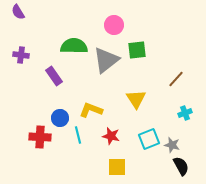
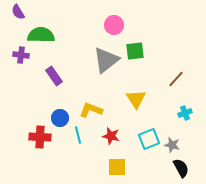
green semicircle: moved 33 px left, 11 px up
green square: moved 2 px left, 1 px down
black semicircle: moved 2 px down
